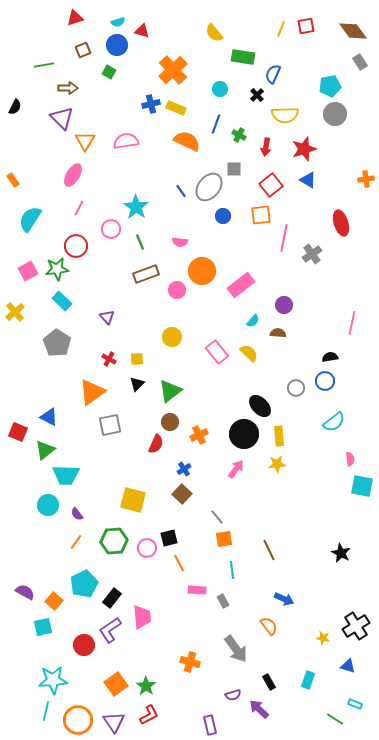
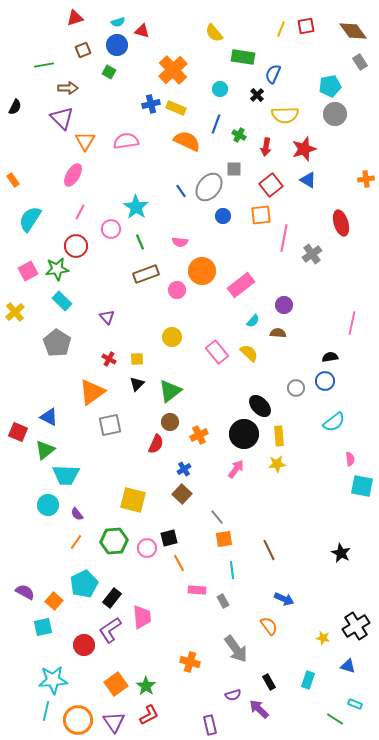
pink line at (79, 208): moved 1 px right, 4 px down
